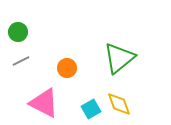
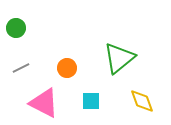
green circle: moved 2 px left, 4 px up
gray line: moved 7 px down
yellow diamond: moved 23 px right, 3 px up
cyan square: moved 8 px up; rotated 30 degrees clockwise
